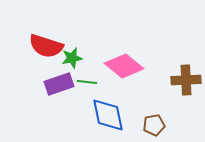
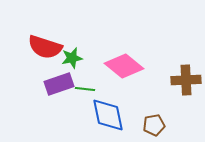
red semicircle: moved 1 px left, 1 px down
green line: moved 2 px left, 7 px down
